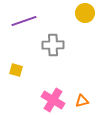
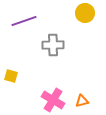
yellow square: moved 5 px left, 6 px down
